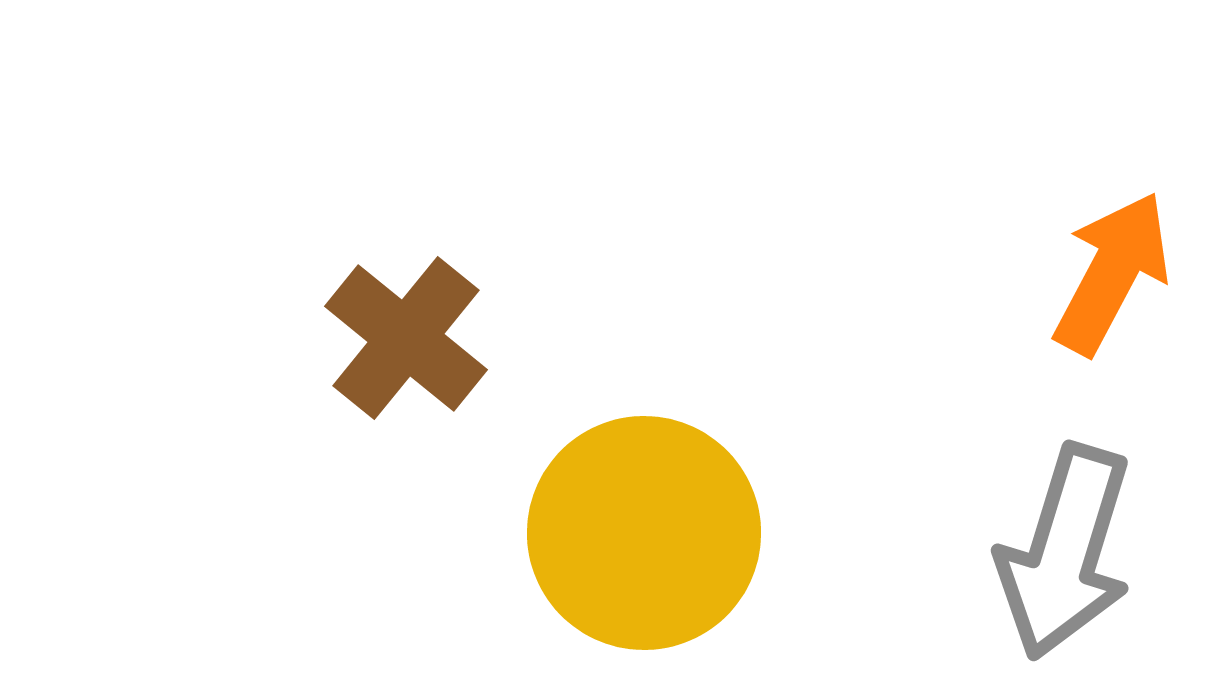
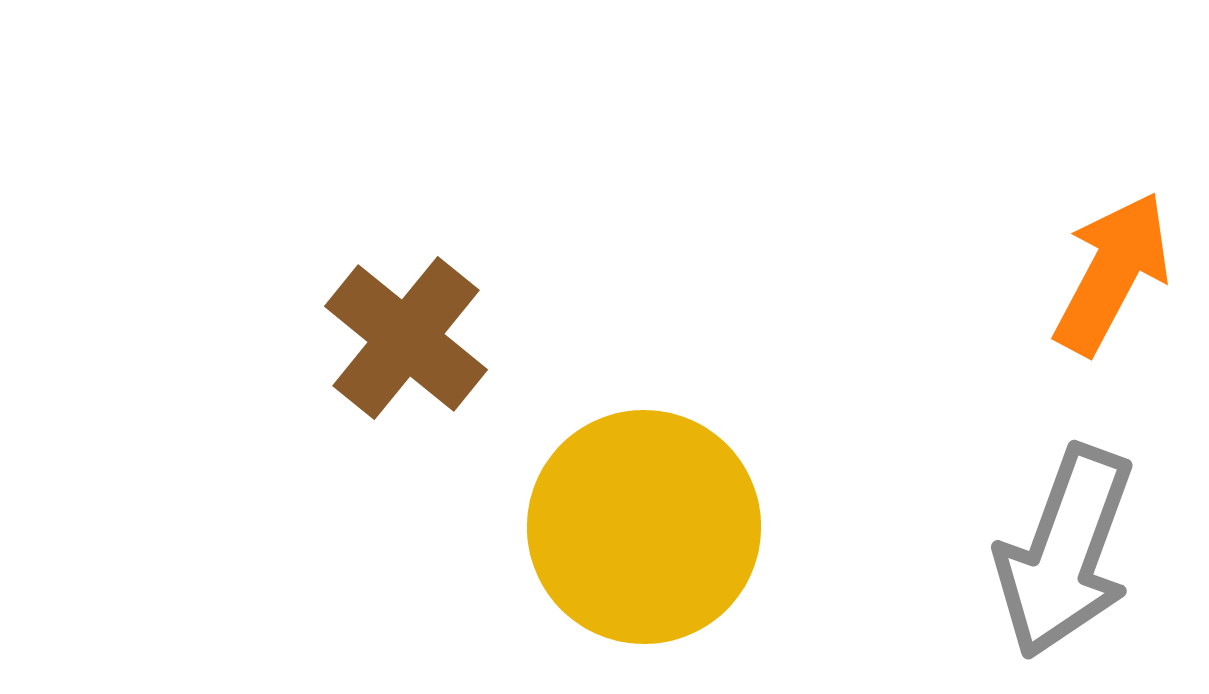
yellow circle: moved 6 px up
gray arrow: rotated 3 degrees clockwise
